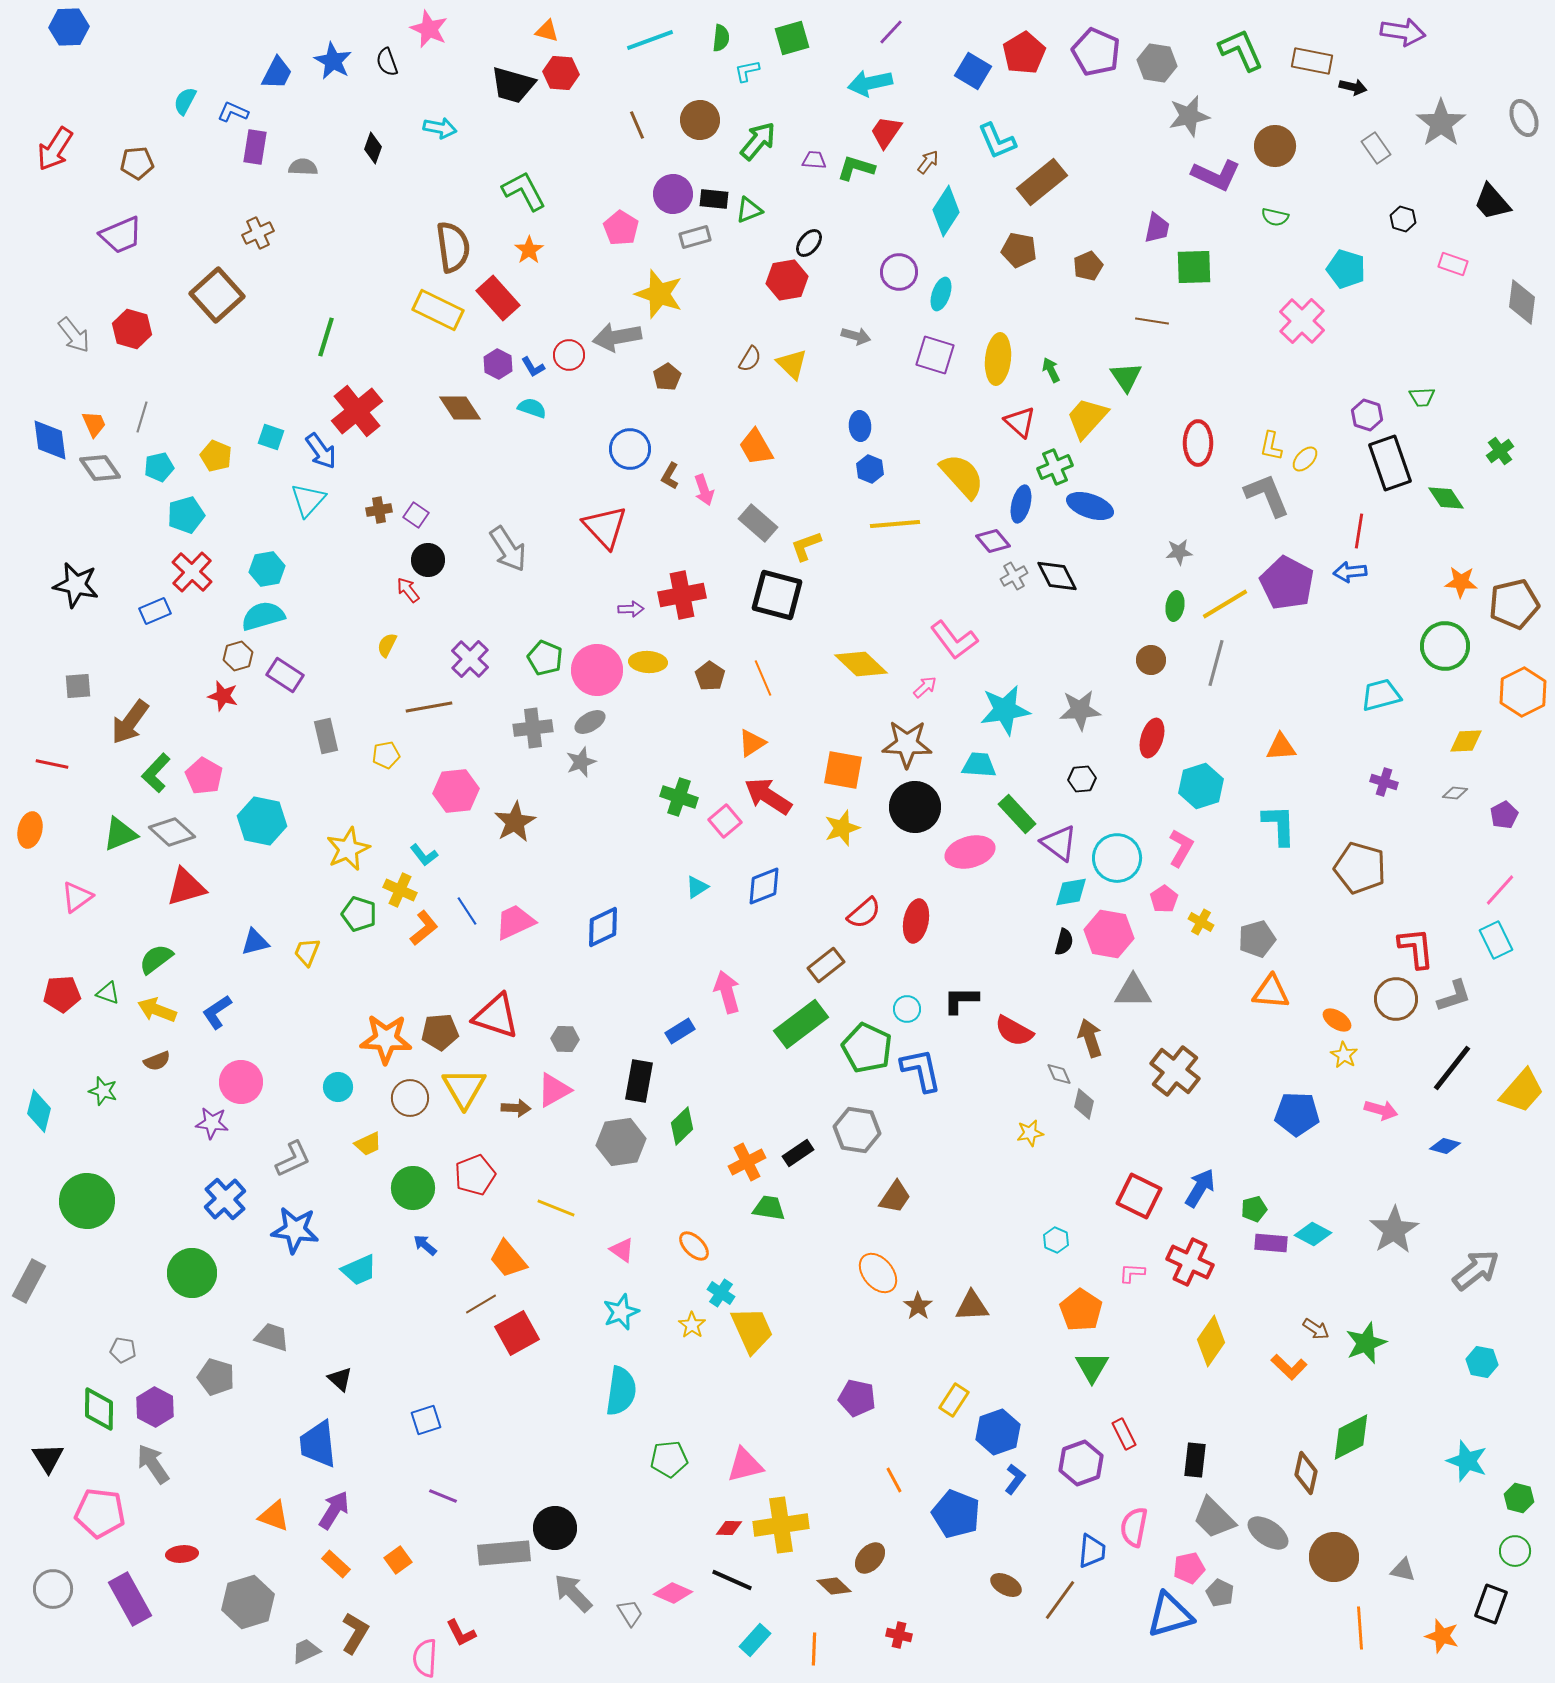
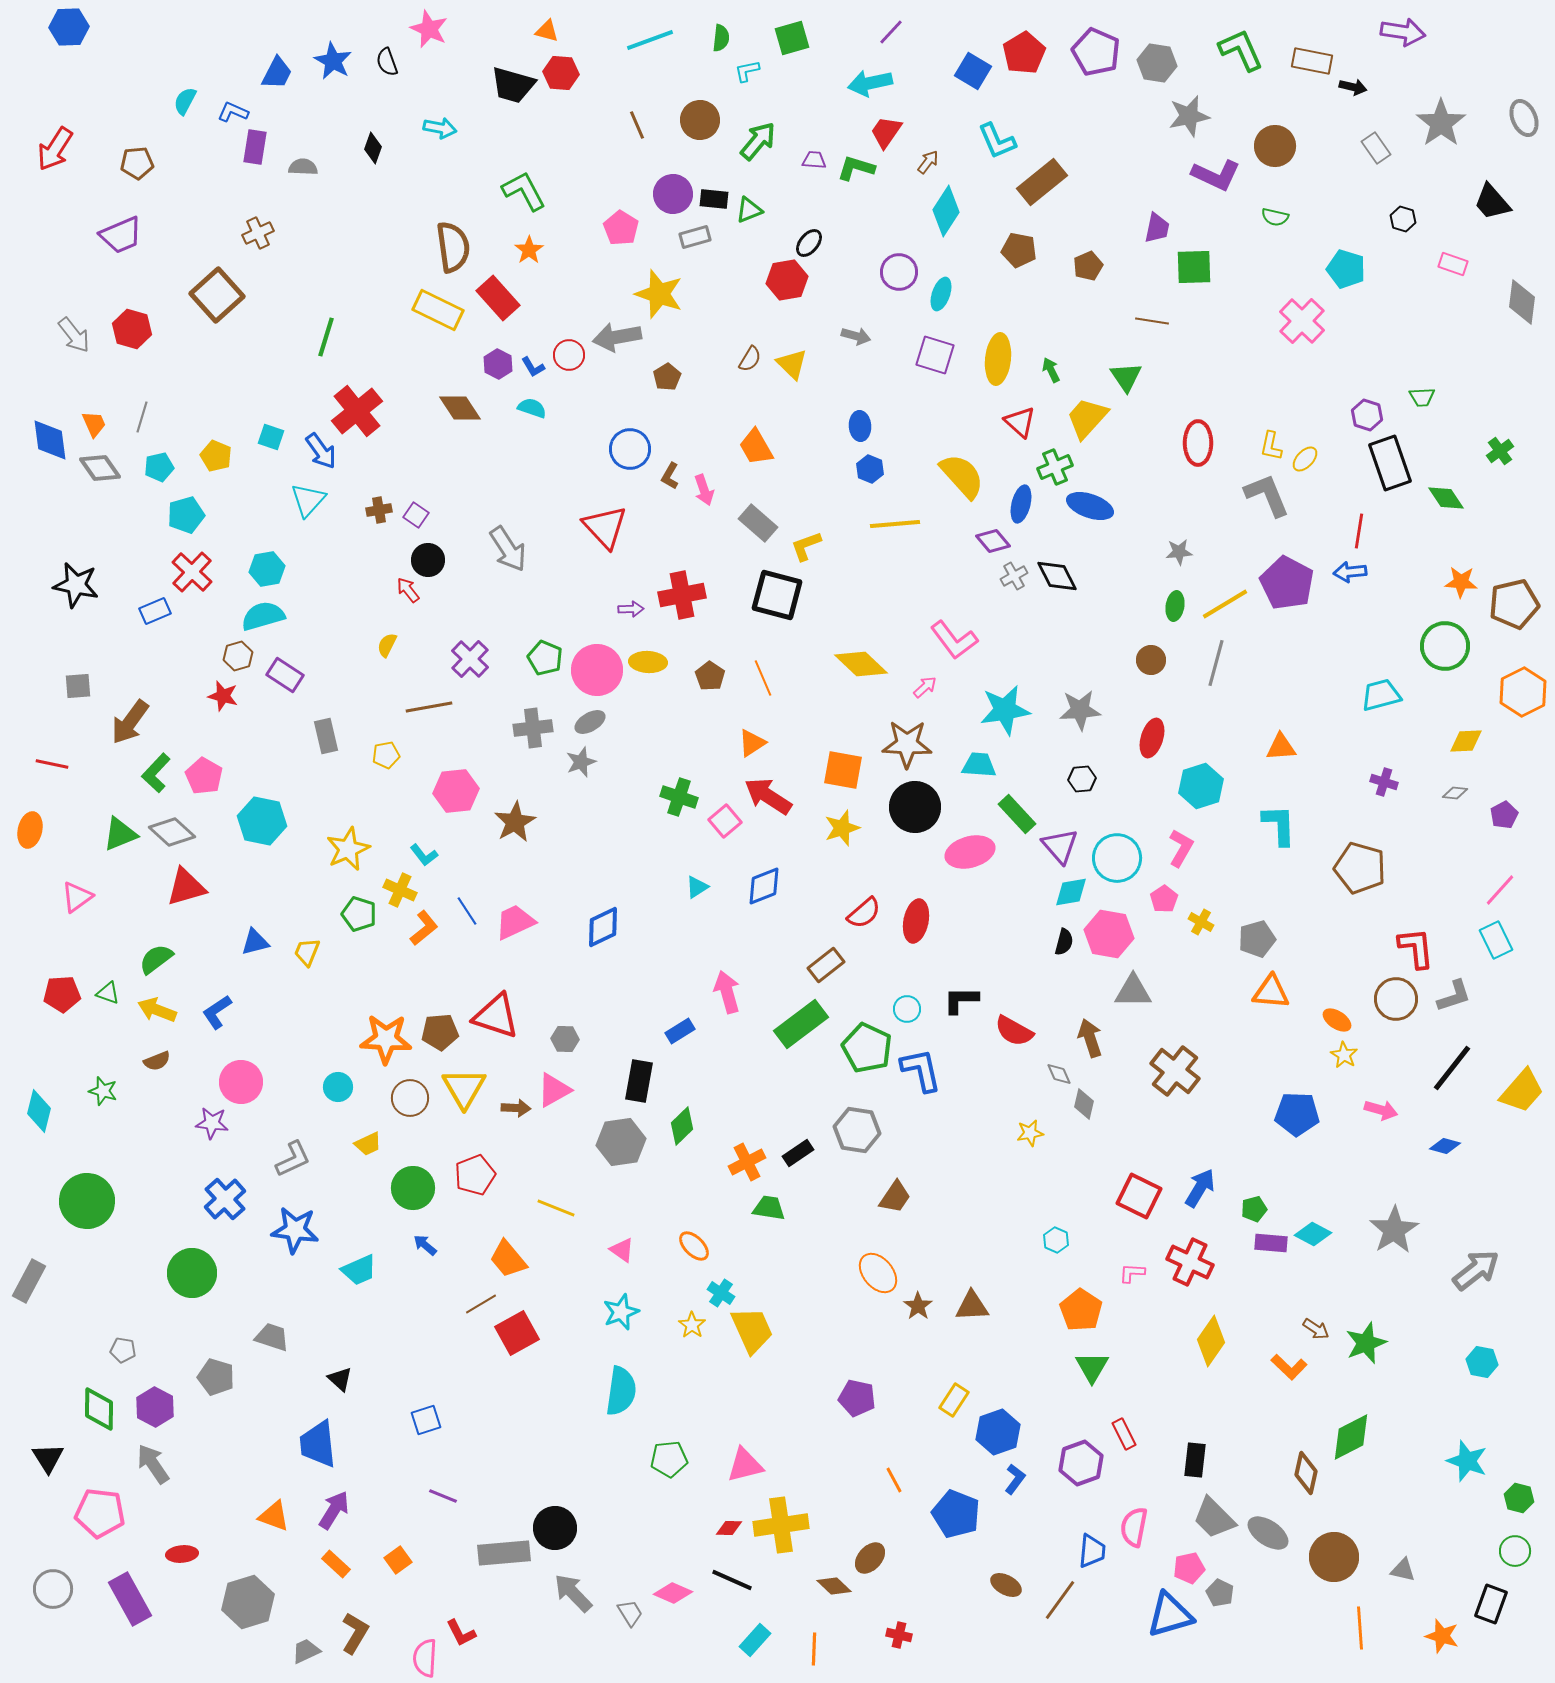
purple triangle at (1059, 843): moved 1 px right, 3 px down; rotated 12 degrees clockwise
